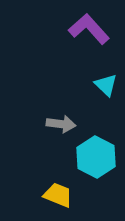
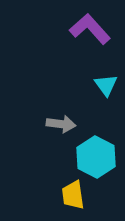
purple L-shape: moved 1 px right
cyan triangle: rotated 10 degrees clockwise
yellow trapezoid: moved 15 px right; rotated 120 degrees counterclockwise
